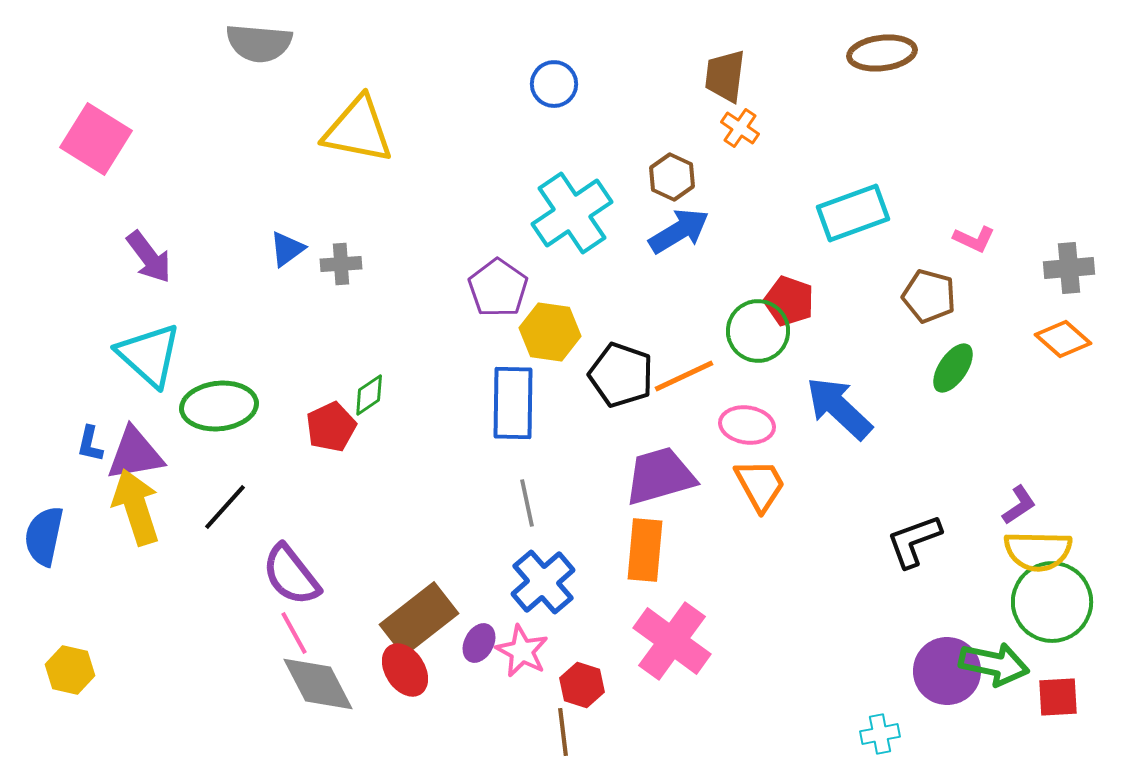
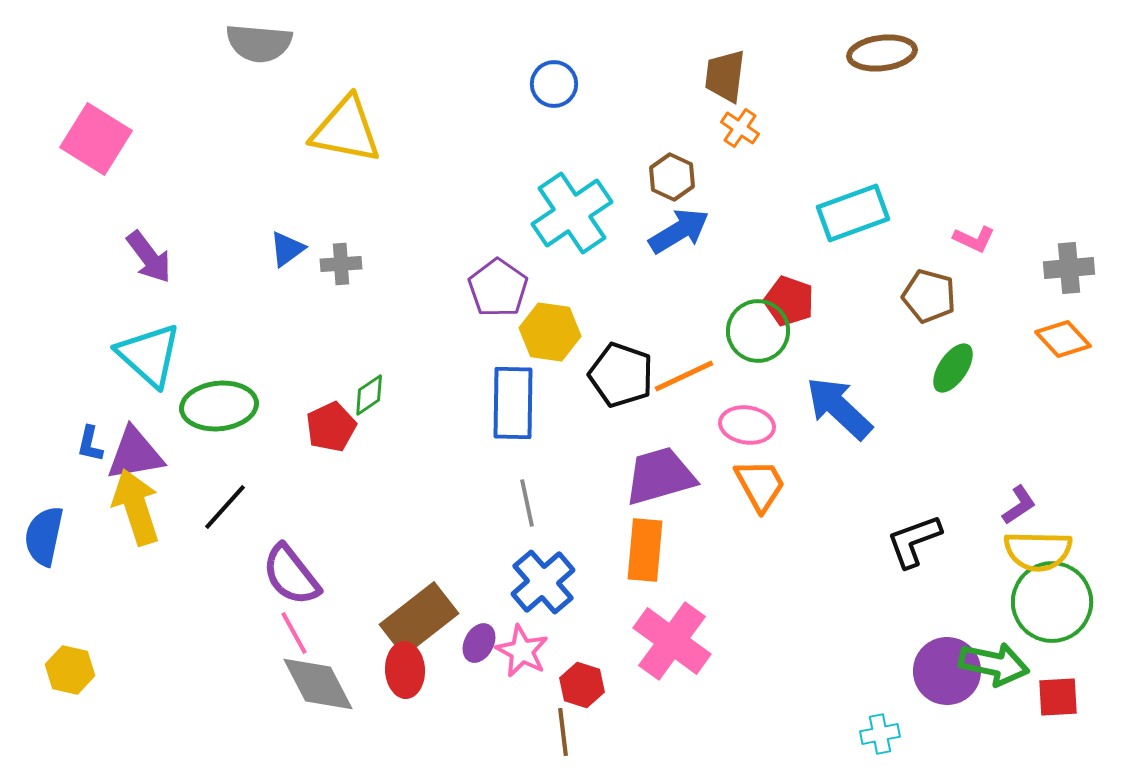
yellow triangle at (358, 130): moved 12 px left
orange diamond at (1063, 339): rotated 6 degrees clockwise
red ellipse at (405, 670): rotated 30 degrees clockwise
